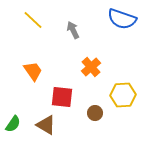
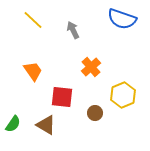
yellow hexagon: rotated 20 degrees counterclockwise
